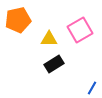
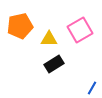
orange pentagon: moved 2 px right, 6 px down
